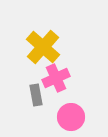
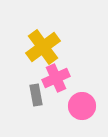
yellow cross: rotated 12 degrees clockwise
pink circle: moved 11 px right, 11 px up
